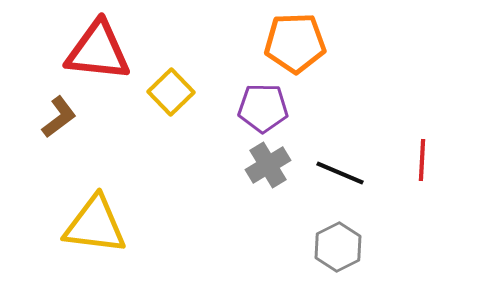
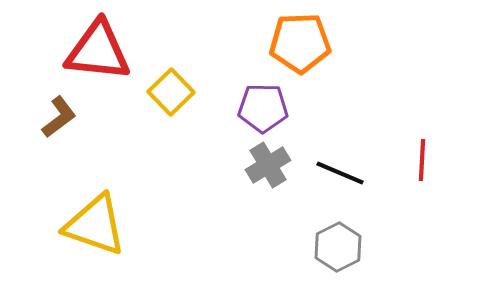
orange pentagon: moved 5 px right
yellow triangle: rotated 12 degrees clockwise
